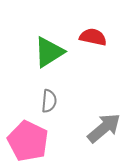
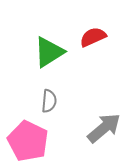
red semicircle: rotated 36 degrees counterclockwise
